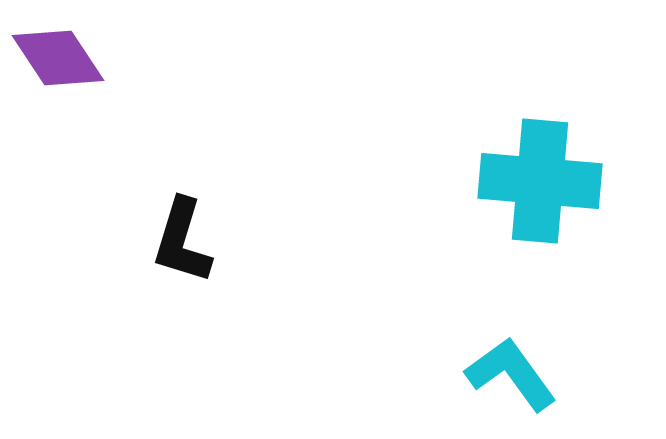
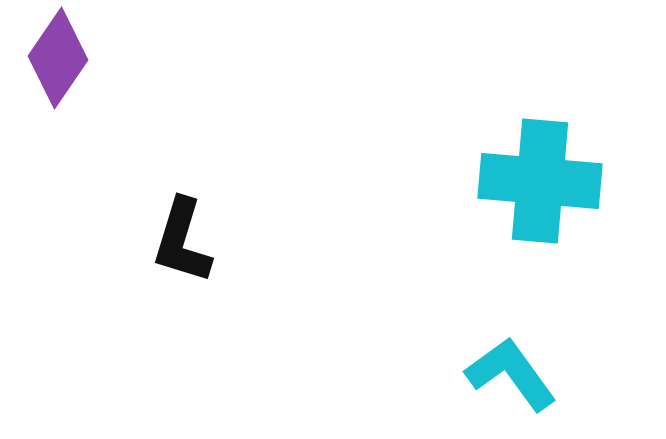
purple diamond: rotated 68 degrees clockwise
